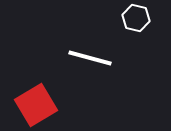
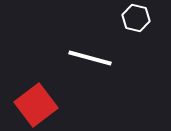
red square: rotated 6 degrees counterclockwise
